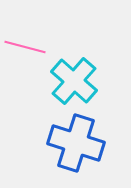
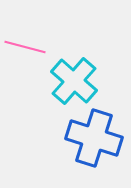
blue cross: moved 18 px right, 5 px up
